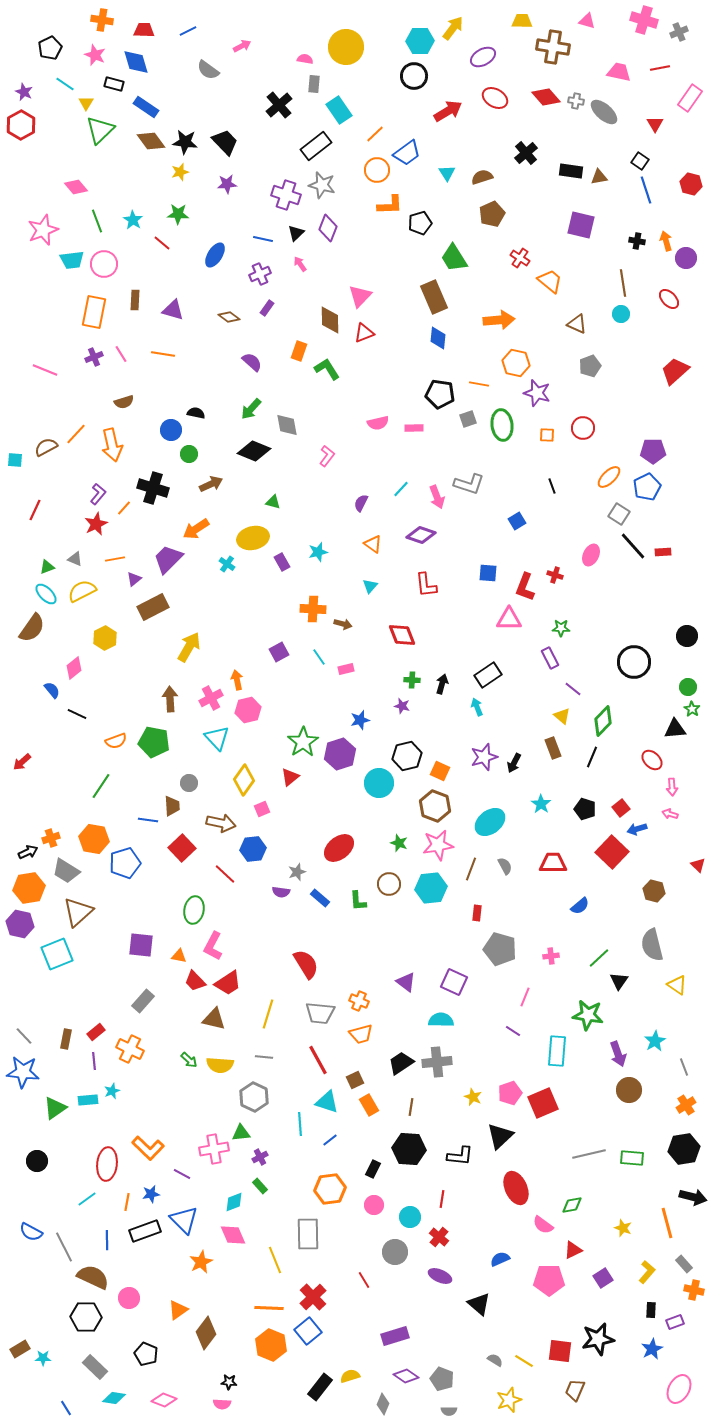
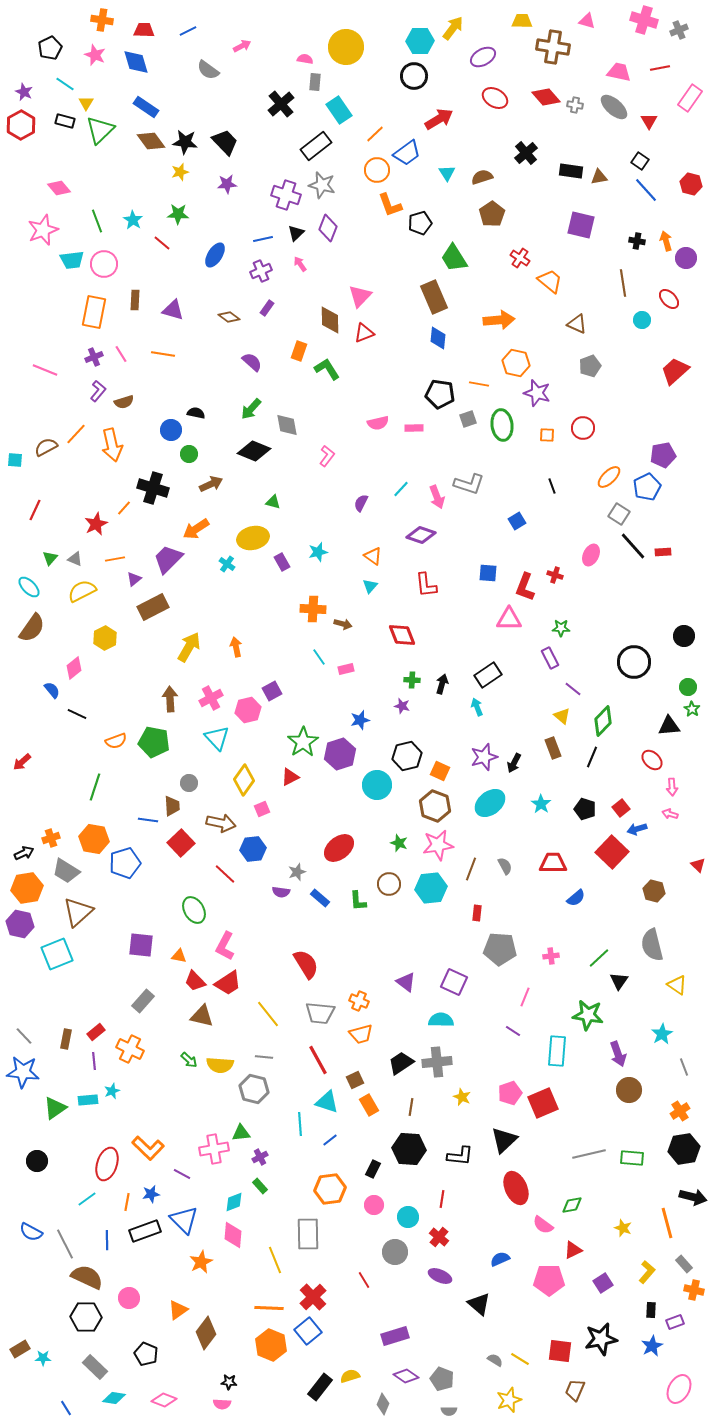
gray cross at (679, 32): moved 2 px up
black rectangle at (114, 84): moved 49 px left, 37 px down
gray rectangle at (314, 84): moved 1 px right, 2 px up
gray cross at (576, 101): moved 1 px left, 4 px down
black cross at (279, 105): moved 2 px right, 1 px up
red arrow at (448, 111): moved 9 px left, 8 px down
gray ellipse at (604, 112): moved 10 px right, 5 px up
red triangle at (655, 124): moved 6 px left, 3 px up
pink diamond at (76, 187): moved 17 px left, 1 px down
blue line at (646, 190): rotated 24 degrees counterclockwise
orange L-shape at (390, 205): rotated 72 degrees clockwise
brown pentagon at (492, 214): rotated 10 degrees counterclockwise
blue line at (263, 239): rotated 24 degrees counterclockwise
purple cross at (260, 274): moved 1 px right, 3 px up
cyan circle at (621, 314): moved 21 px right, 6 px down
purple pentagon at (653, 451): moved 10 px right, 4 px down; rotated 10 degrees counterclockwise
purple L-shape at (98, 494): moved 103 px up
orange triangle at (373, 544): moved 12 px down
green triangle at (47, 567): moved 3 px right, 9 px up; rotated 28 degrees counterclockwise
cyan ellipse at (46, 594): moved 17 px left, 7 px up
black circle at (687, 636): moved 3 px left
purple square at (279, 652): moved 7 px left, 39 px down
orange arrow at (237, 680): moved 1 px left, 33 px up
black triangle at (675, 729): moved 6 px left, 3 px up
red triangle at (290, 777): rotated 12 degrees clockwise
cyan circle at (379, 783): moved 2 px left, 2 px down
green line at (101, 786): moved 6 px left, 1 px down; rotated 16 degrees counterclockwise
cyan ellipse at (490, 822): moved 19 px up
red square at (182, 848): moved 1 px left, 5 px up
black arrow at (28, 852): moved 4 px left, 1 px down
orange hexagon at (29, 888): moved 2 px left
blue semicircle at (580, 906): moved 4 px left, 8 px up
green ellipse at (194, 910): rotated 40 degrees counterclockwise
pink L-shape at (213, 946): moved 12 px right
gray pentagon at (500, 949): rotated 12 degrees counterclockwise
yellow line at (268, 1014): rotated 56 degrees counterclockwise
brown triangle at (214, 1019): moved 12 px left, 3 px up
cyan star at (655, 1041): moved 7 px right, 7 px up
gray hexagon at (254, 1097): moved 8 px up; rotated 12 degrees counterclockwise
yellow star at (473, 1097): moved 11 px left
orange cross at (686, 1105): moved 6 px left, 6 px down
black triangle at (500, 1136): moved 4 px right, 4 px down
red ellipse at (107, 1164): rotated 12 degrees clockwise
cyan circle at (410, 1217): moved 2 px left
pink diamond at (233, 1235): rotated 28 degrees clockwise
gray line at (64, 1247): moved 1 px right, 3 px up
brown semicircle at (93, 1277): moved 6 px left
purple square at (603, 1278): moved 5 px down
black star at (598, 1339): moved 3 px right
blue star at (652, 1349): moved 3 px up
yellow line at (524, 1361): moved 4 px left, 2 px up
